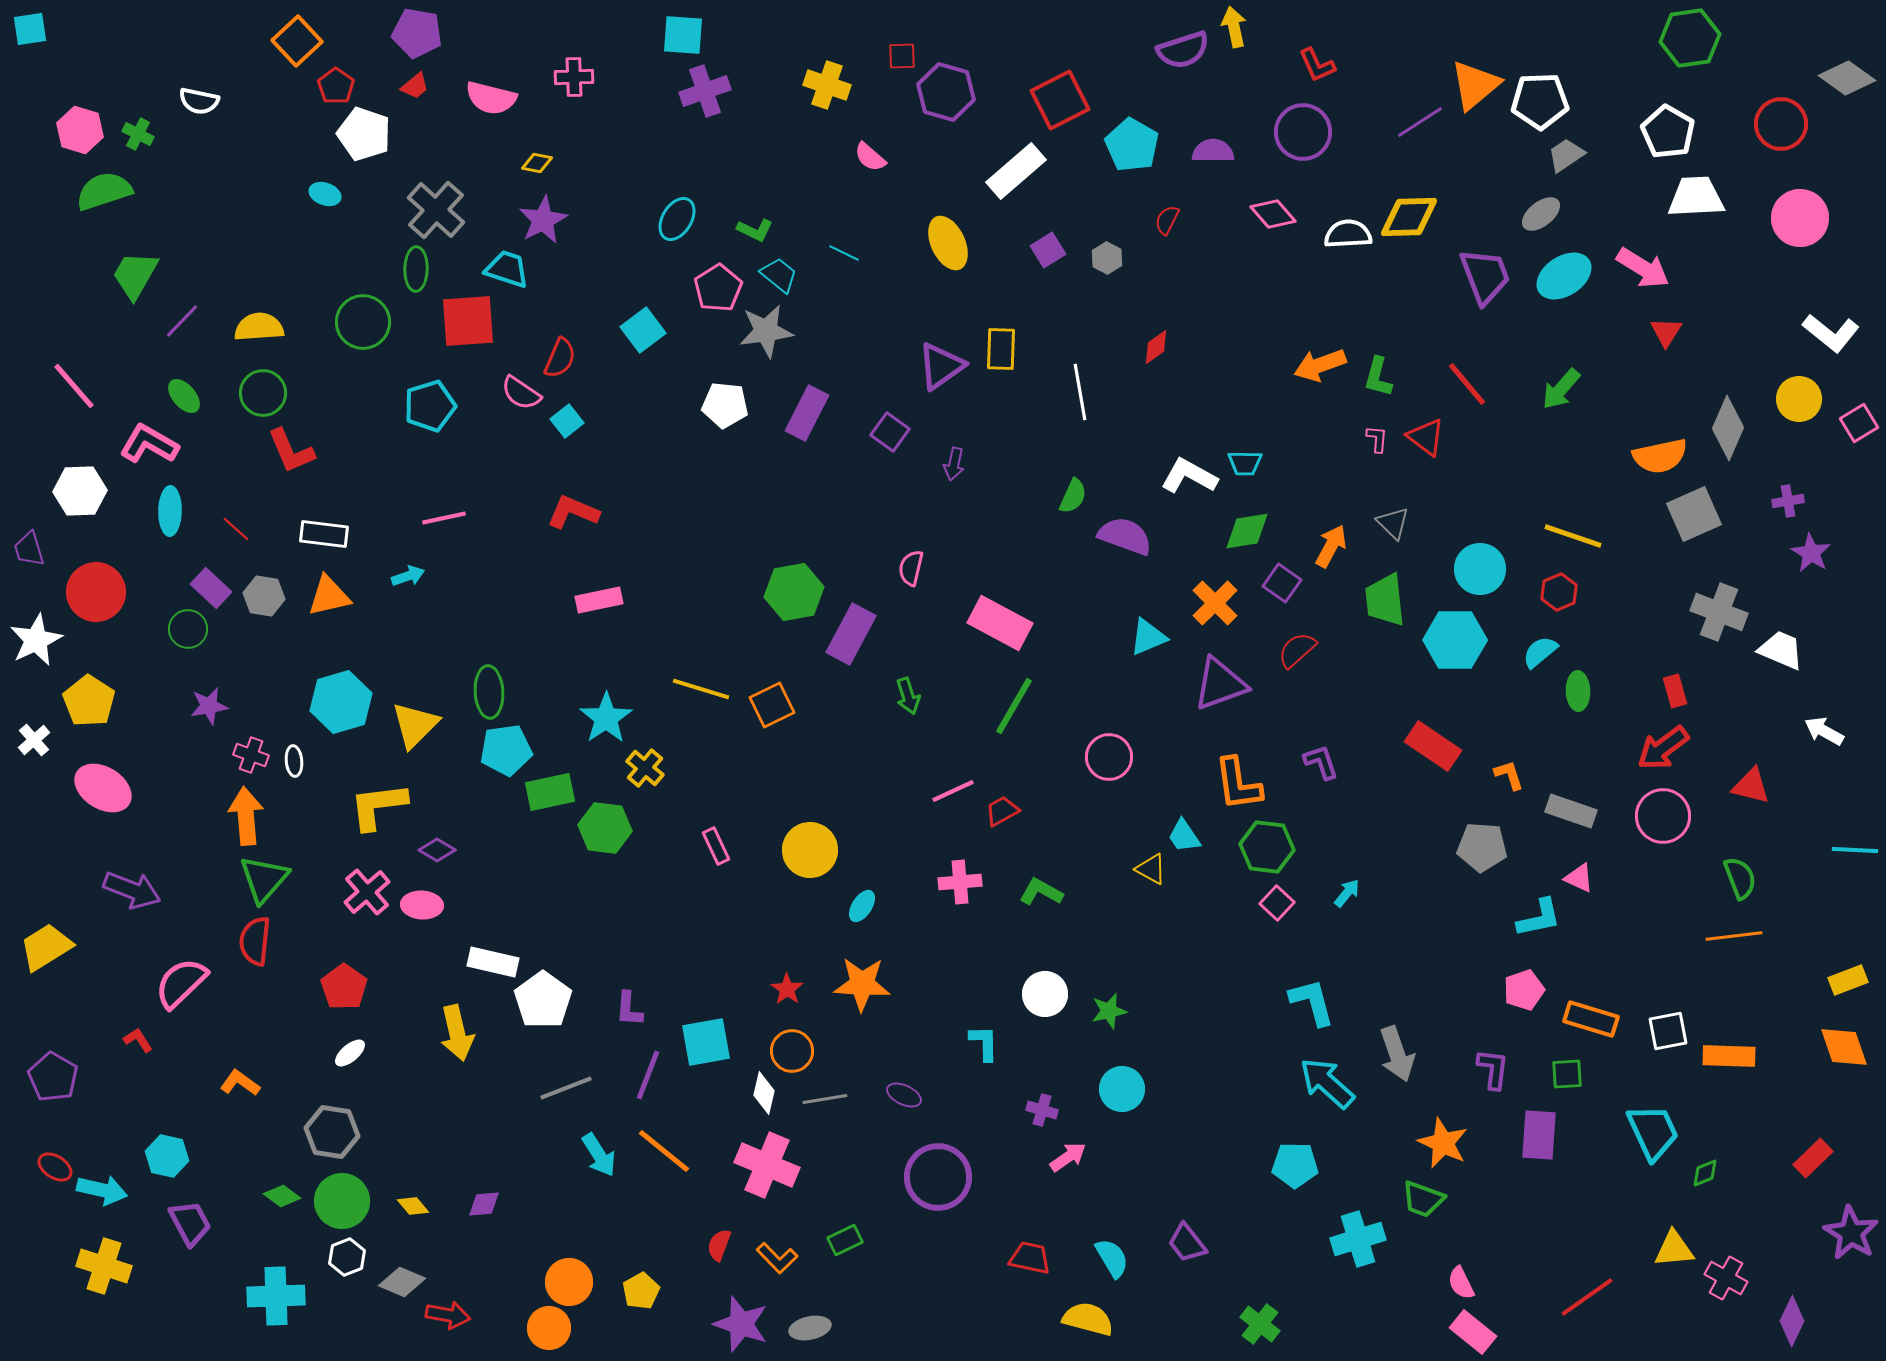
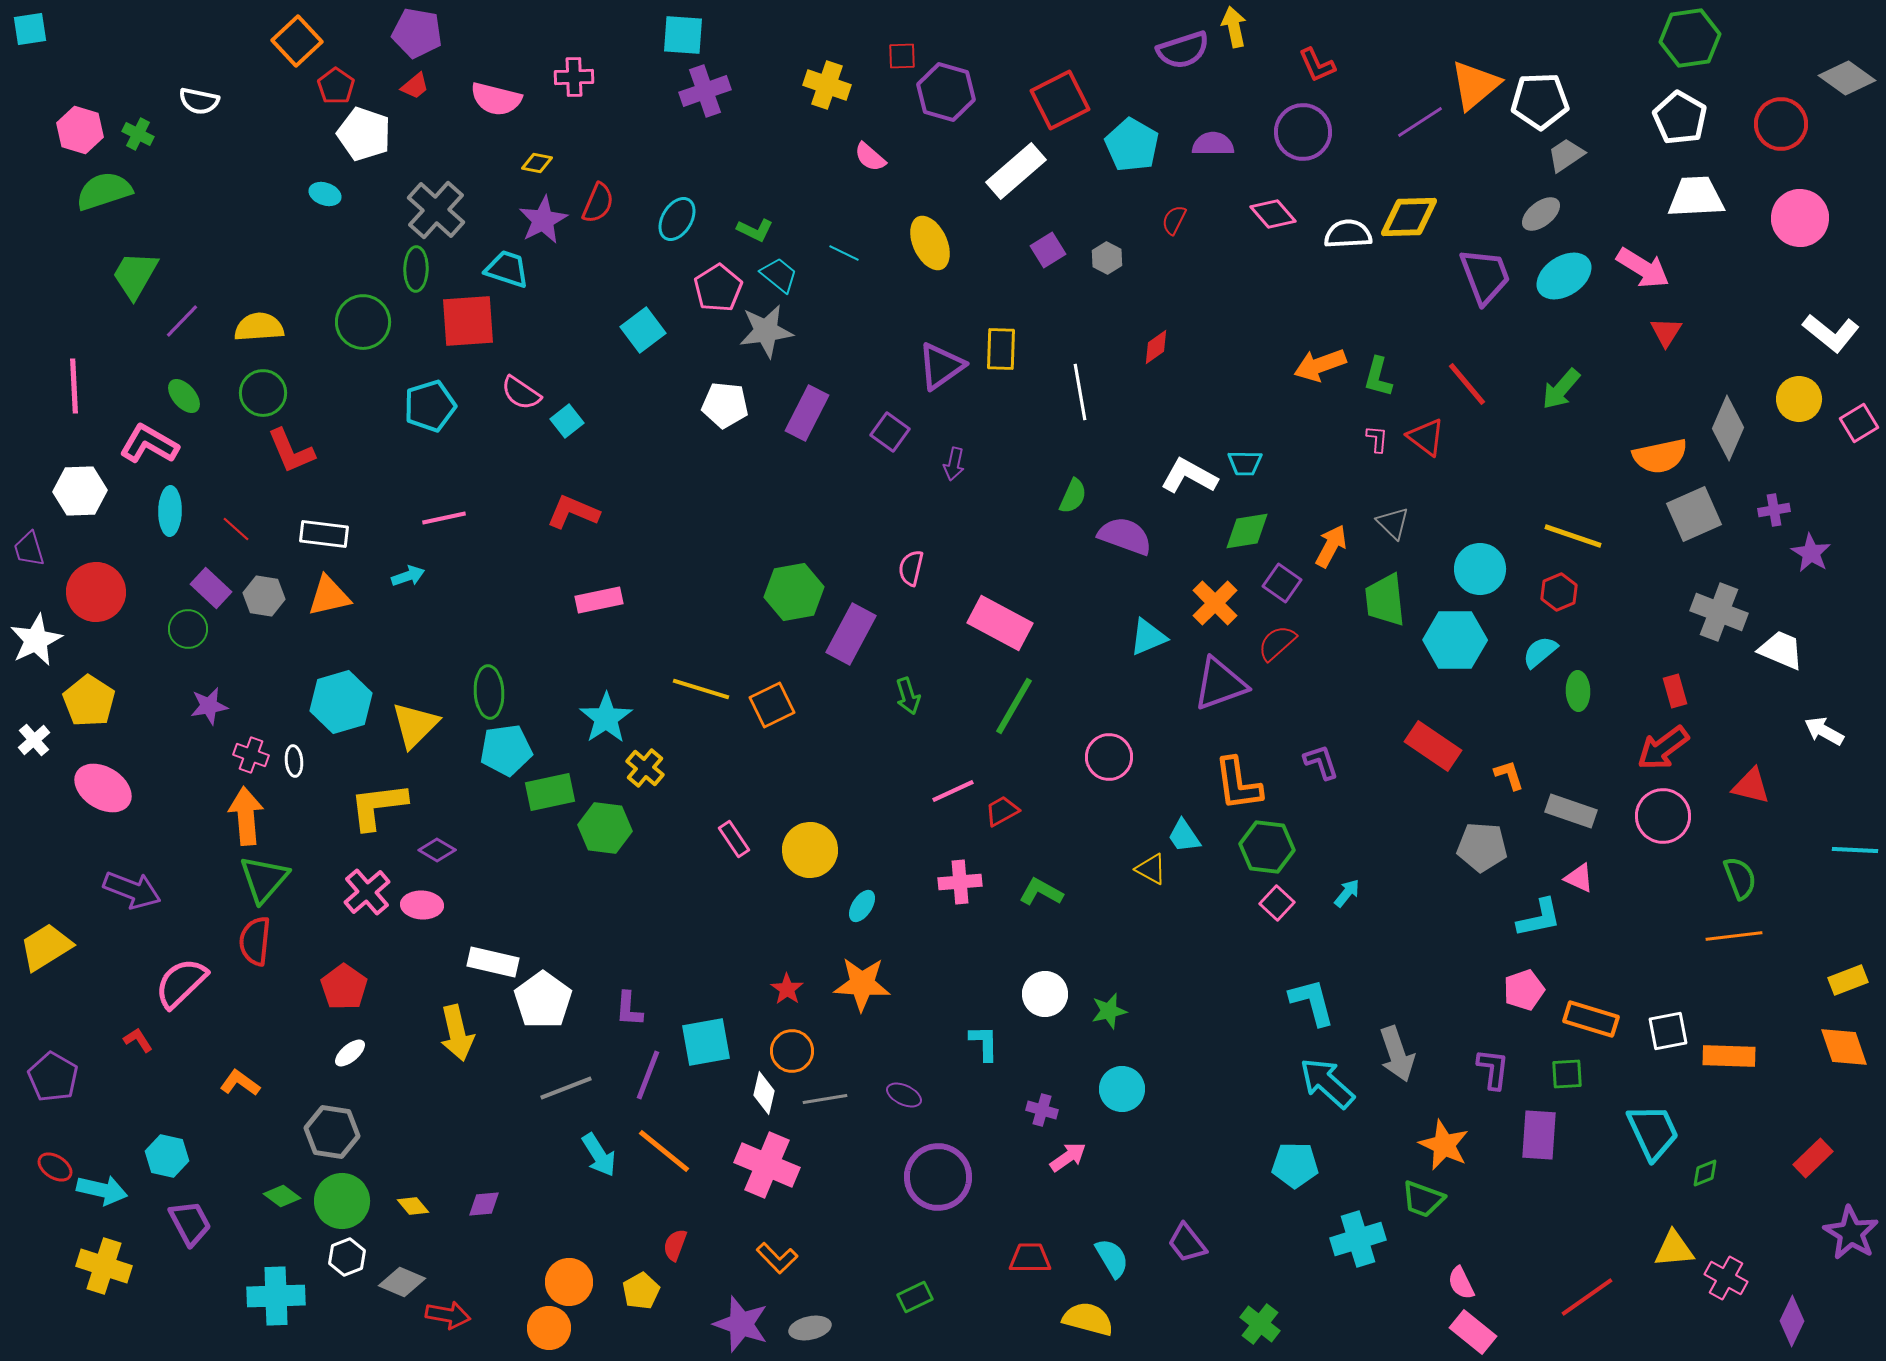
pink semicircle at (491, 98): moved 5 px right, 1 px down
white pentagon at (1668, 132): moved 12 px right, 14 px up
purple semicircle at (1213, 151): moved 7 px up
red semicircle at (1167, 220): moved 7 px right
yellow ellipse at (948, 243): moved 18 px left
red semicircle at (560, 358): moved 38 px right, 155 px up
pink line at (74, 386): rotated 38 degrees clockwise
purple cross at (1788, 501): moved 14 px left, 9 px down
red semicircle at (1297, 650): moved 20 px left, 7 px up
pink rectangle at (716, 846): moved 18 px right, 7 px up; rotated 9 degrees counterclockwise
orange star at (1443, 1143): moved 1 px right, 2 px down
green rectangle at (845, 1240): moved 70 px right, 57 px down
red semicircle at (719, 1245): moved 44 px left
red trapezoid at (1030, 1258): rotated 12 degrees counterclockwise
